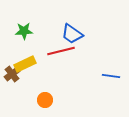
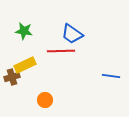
green star: rotated 12 degrees clockwise
red line: rotated 12 degrees clockwise
yellow rectangle: moved 1 px down
brown cross: moved 3 px down; rotated 21 degrees clockwise
